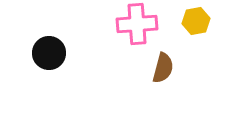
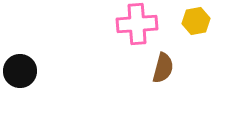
black circle: moved 29 px left, 18 px down
